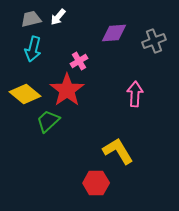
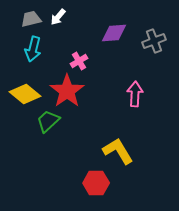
red star: moved 1 px down
